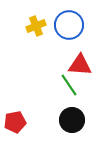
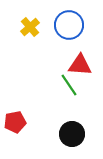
yellow cross: moved 6 px left, 1 px down; rotated 18 degrees counterclockwise
black circle: moved 14 px down
